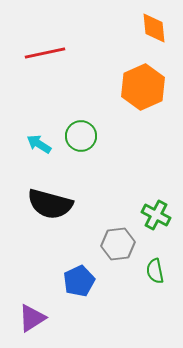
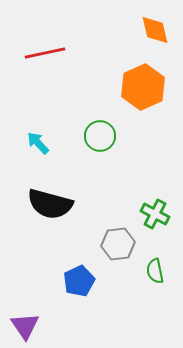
orange diamond: moved 1 px right, 2 px down; rotated 8 degrees counterclockwise
green circle: moved 19 px right
cyan arrow: moved 1 px left, 1 px up; rotated 15 degrees clockwise
green cross: moved 1 px left, 1 px up
purple triangle: moved 7 px left, 8 px down; rotated 32 degrees counterclockwise
